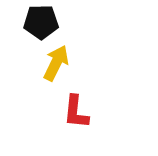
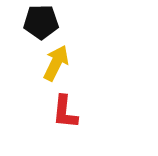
red L-shape: moved 11 px left
